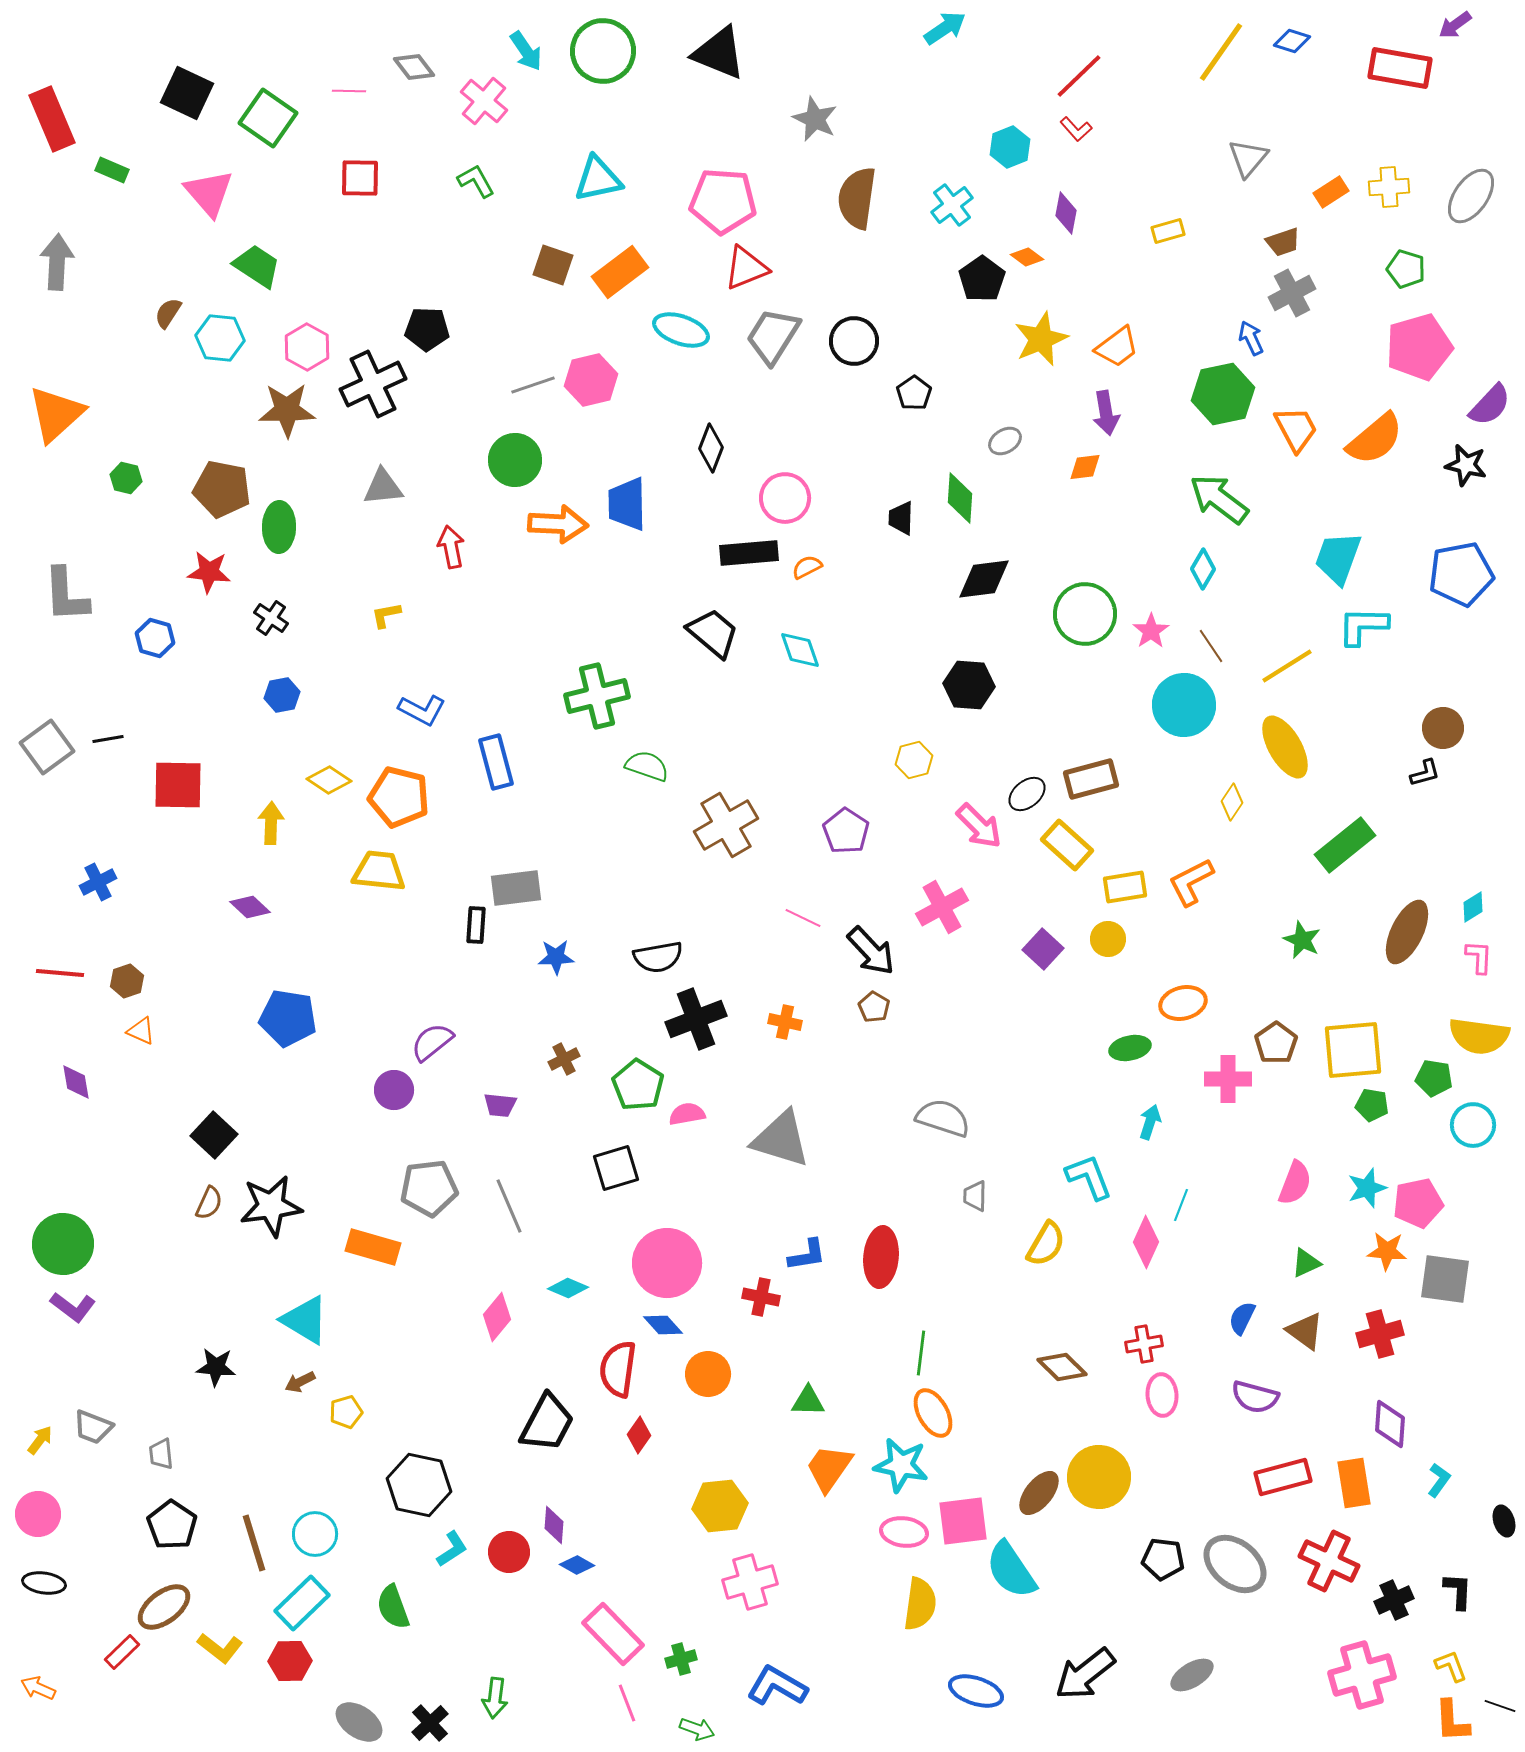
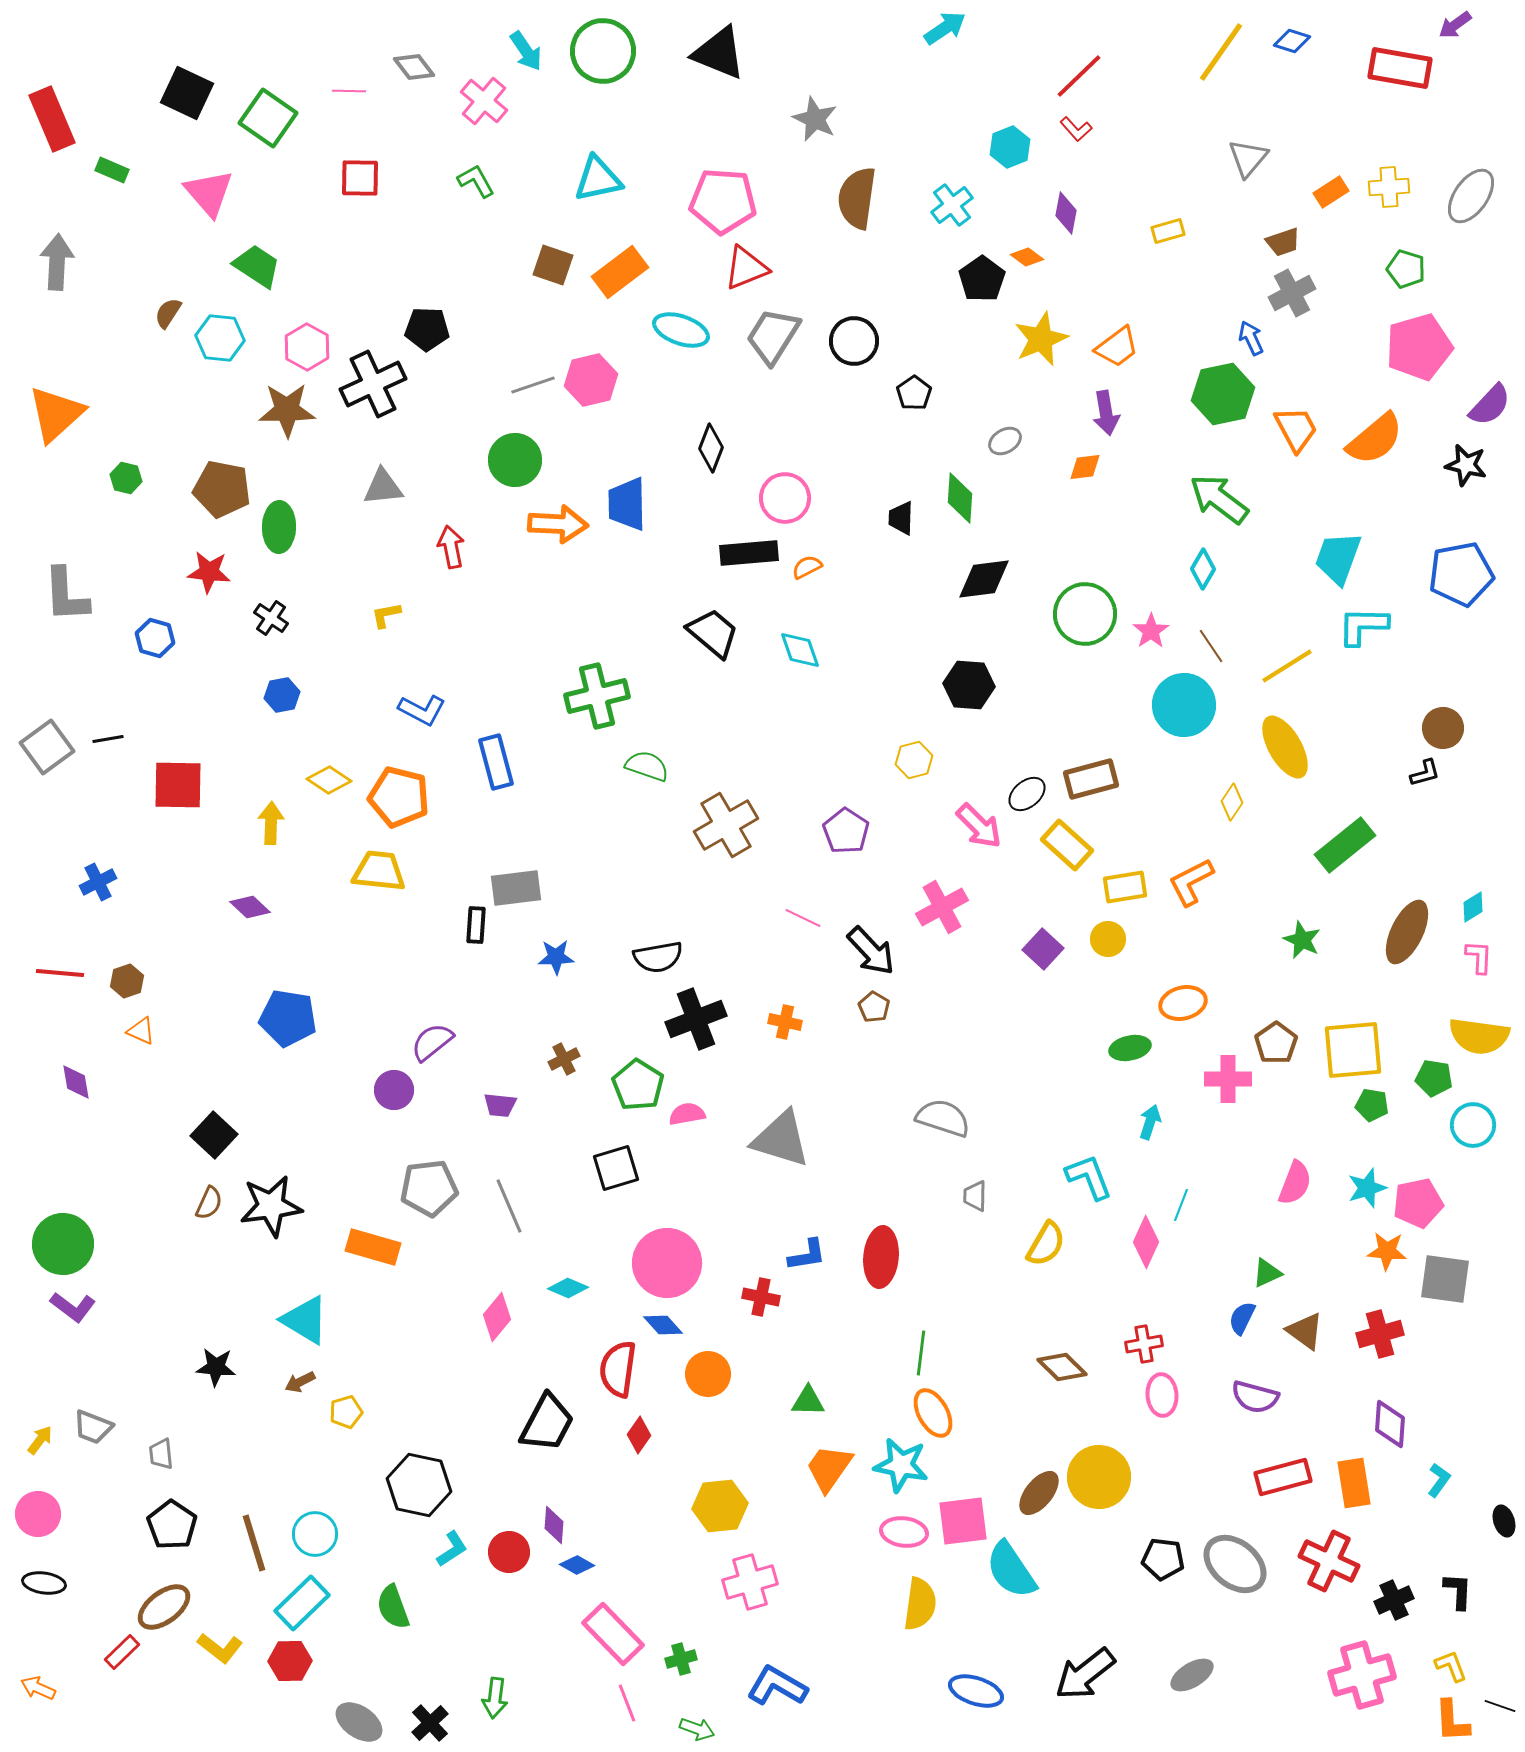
green triangle at (1306, 1263): moved 39 px left, 10 px down
